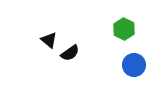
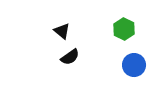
black triangle: moved 13 px right, 9 px up
black semicircle: moved 4 px down
